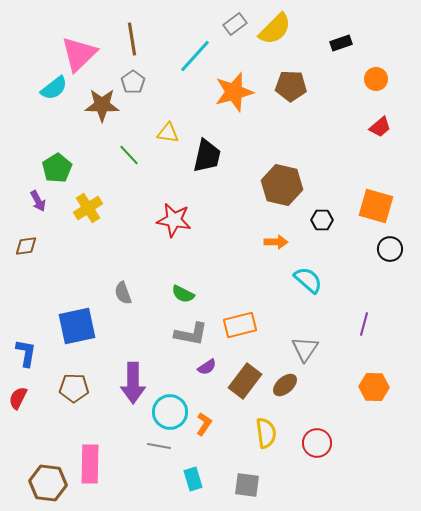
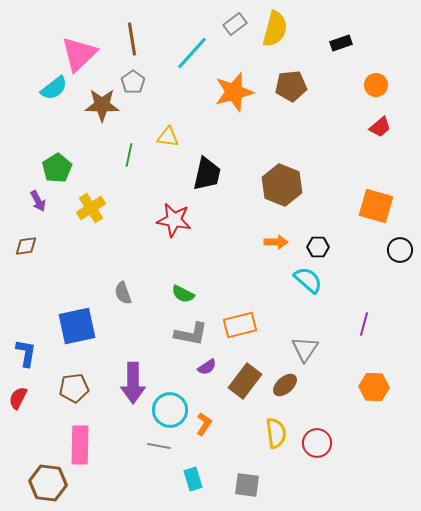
yellow semicircle at (275, 29): rotated 30 degrees counterclockwise
cyan line at (195, 56): moved 3 px left, 3 px up
orange circle at (376, 79): moved 6 px down
brown pentagon at (291, 86): rotated 8 degrees counterclockwise
yellow triangle at (168, 133): moved 4 px down
green line at (129, 155): rotated 55 degrees clockwise
black trapezoid at (207, 156): moved 18 px down
brown hexagon at (282, 185): rotated 9 degrees clockwise
yellow cross at (88, 208): moved 3 px right
black hexagon at (322, 220): moved 4 px left, 27 px down
black circle at (390, 249): moved 10 px right, 1 px down
brown pentagon at (74, 388): rotated 8 degrees counterclockwise
cyan circle at (170, 412): moved 2 px up
yellow semicircle at (266, 433): moved 10 px right
pink rectangle at (90, 464): moved 10 px left, 19 px up
